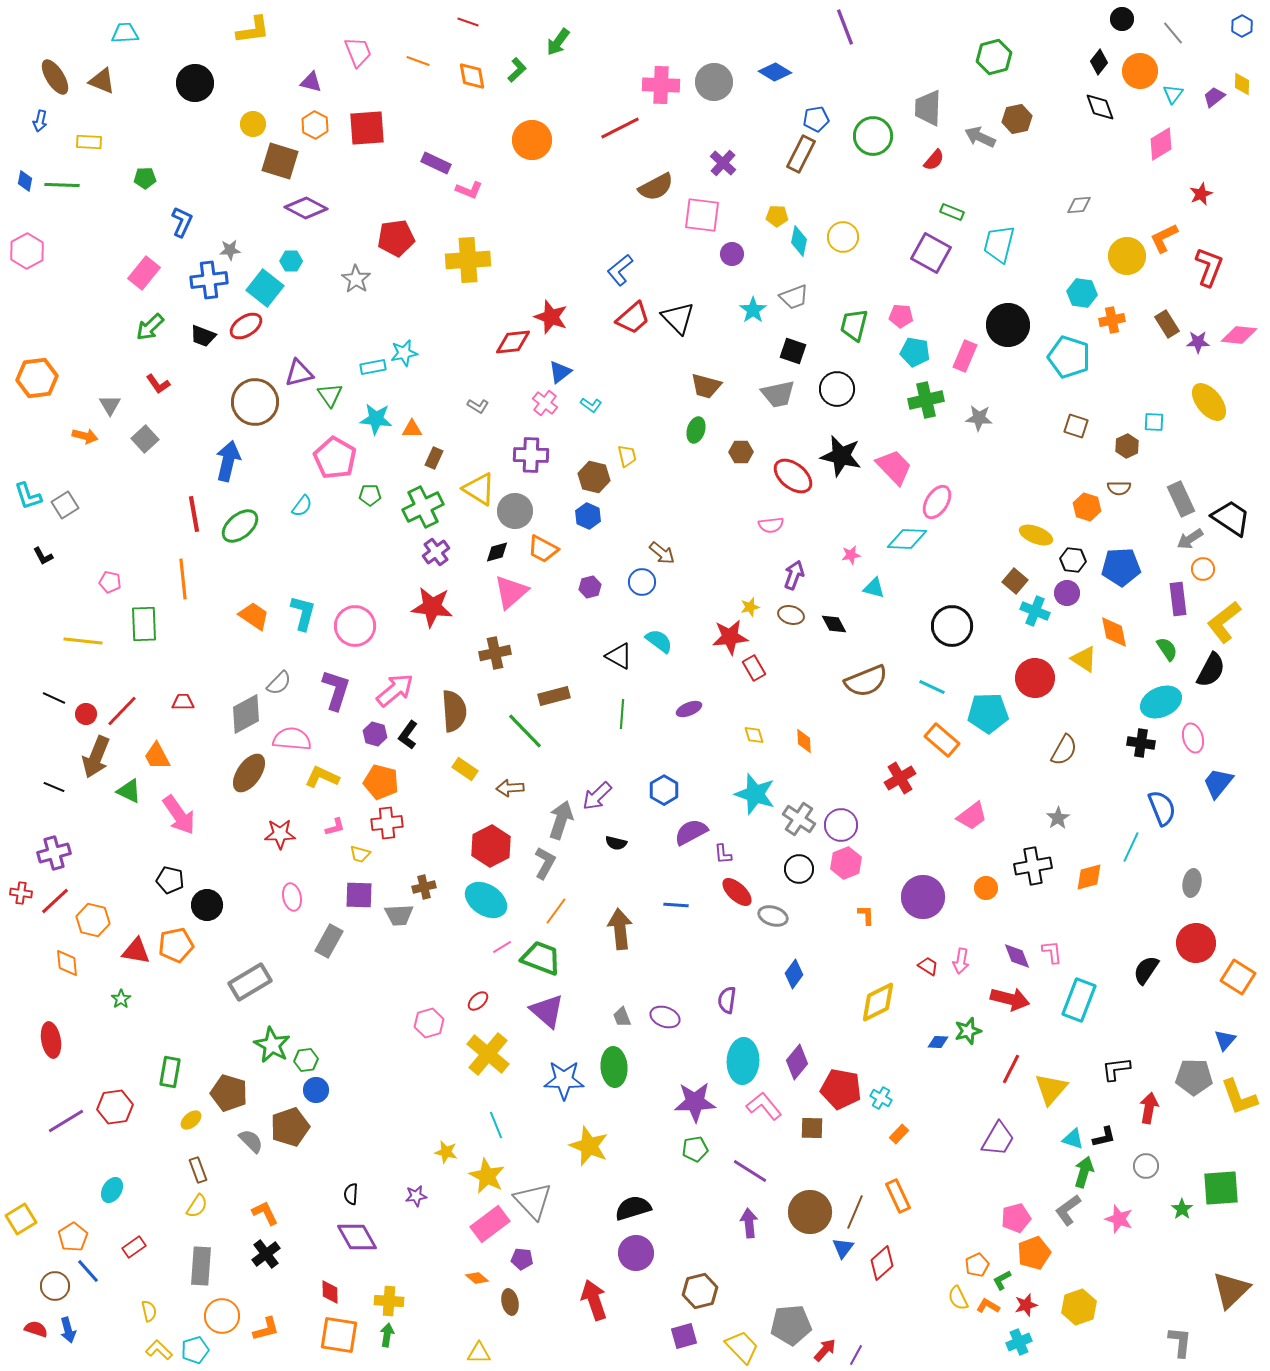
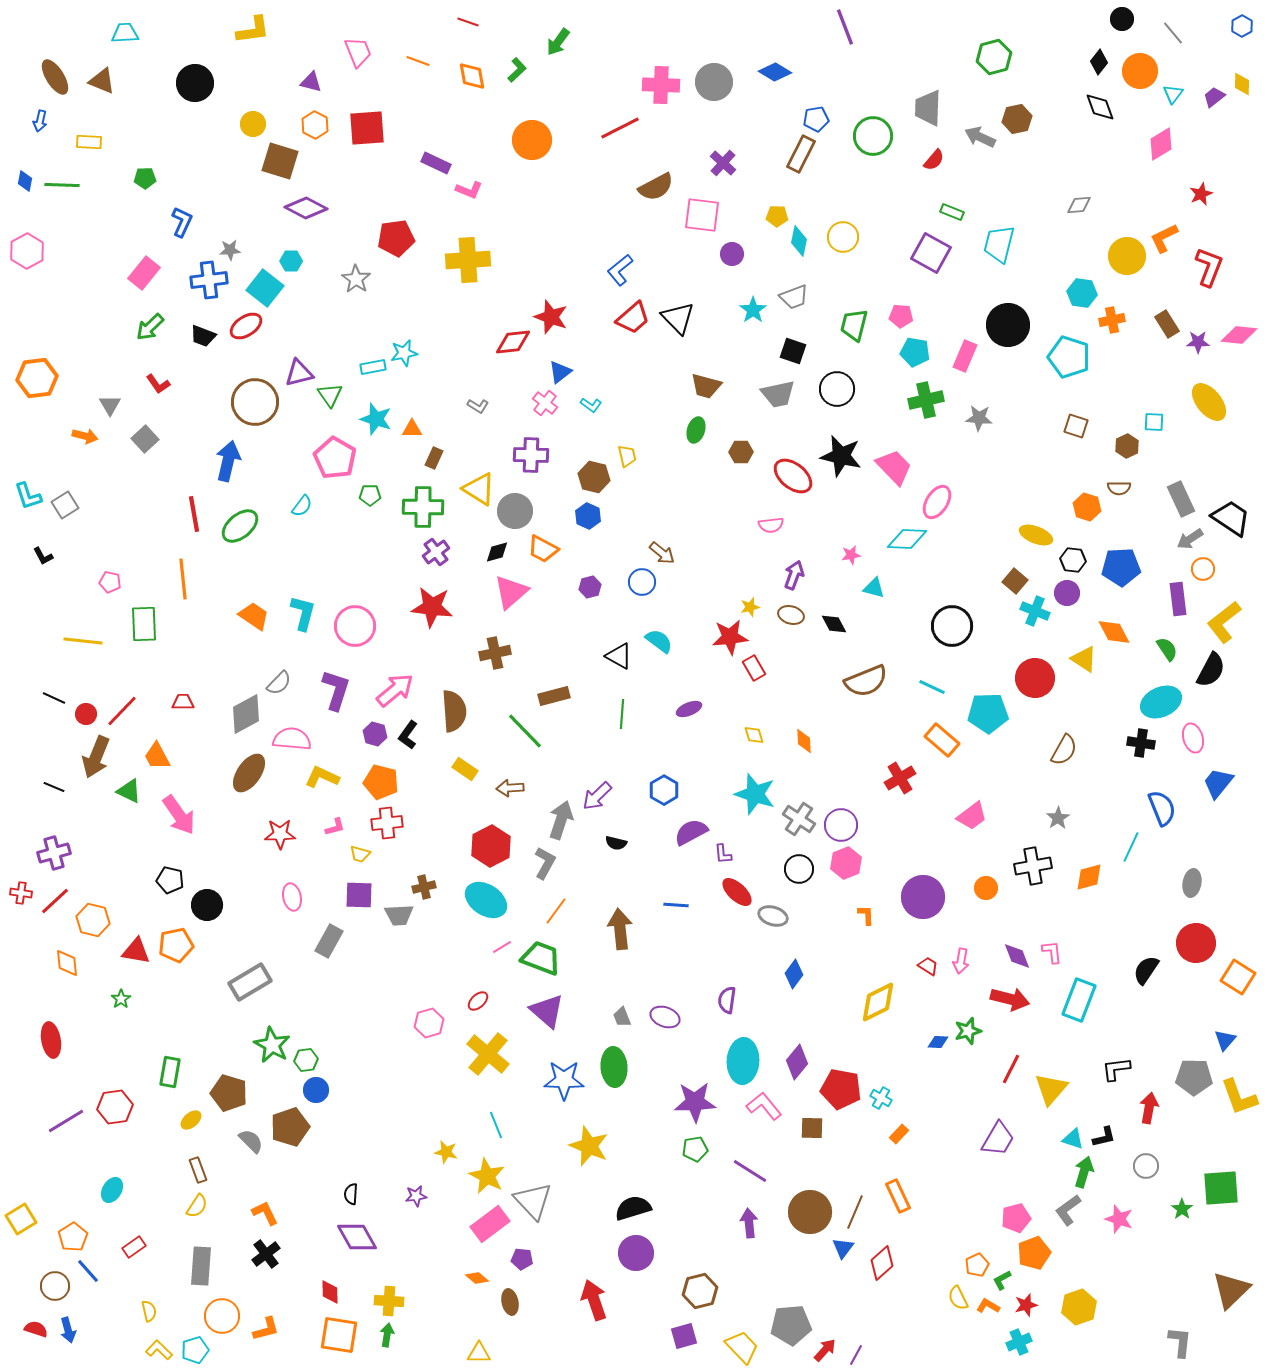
cyan star at (376, 419): rotated 12 degrees clockwise
green cross at (423, 507): rotated 27 degrees clockwise
orange diamond at (1114, 632): rotated 16 degrees counterclockwise
